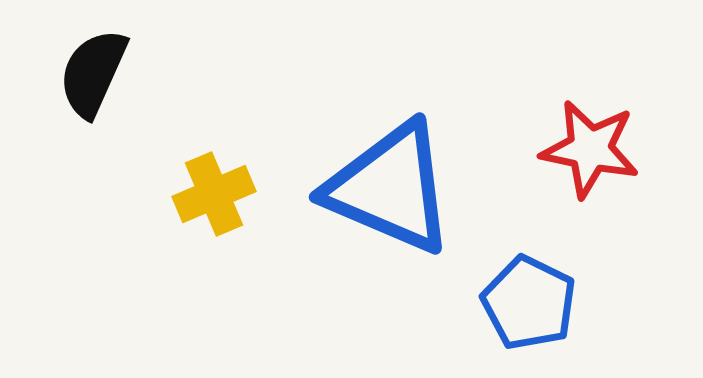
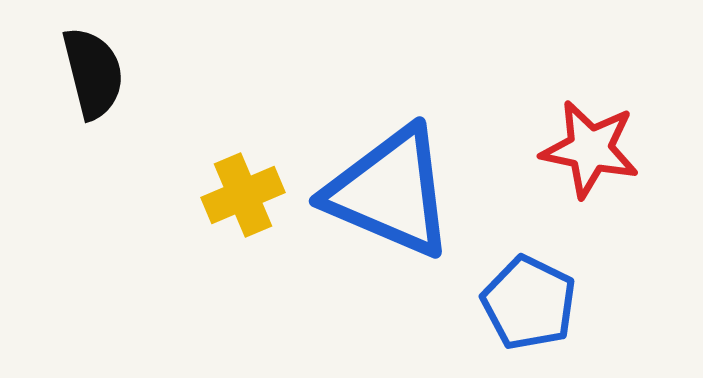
black semicircle: rotated 142 degrees clockwise
blue triangle: moved 4 px down
yellow cross: moved 29 px right, 1 px down
